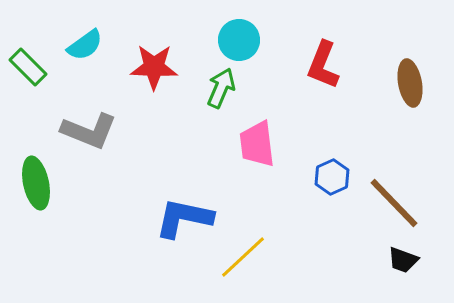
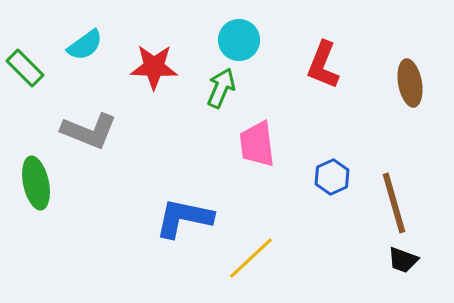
green rectangle: moved 3 px left, 1 px down
brown line: rotated 28 degrees clockwise
yellow line: moved 8 px right, 1 px down
